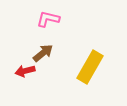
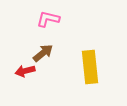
yellow rectangle: rotated 36 degrees counterclockwise
